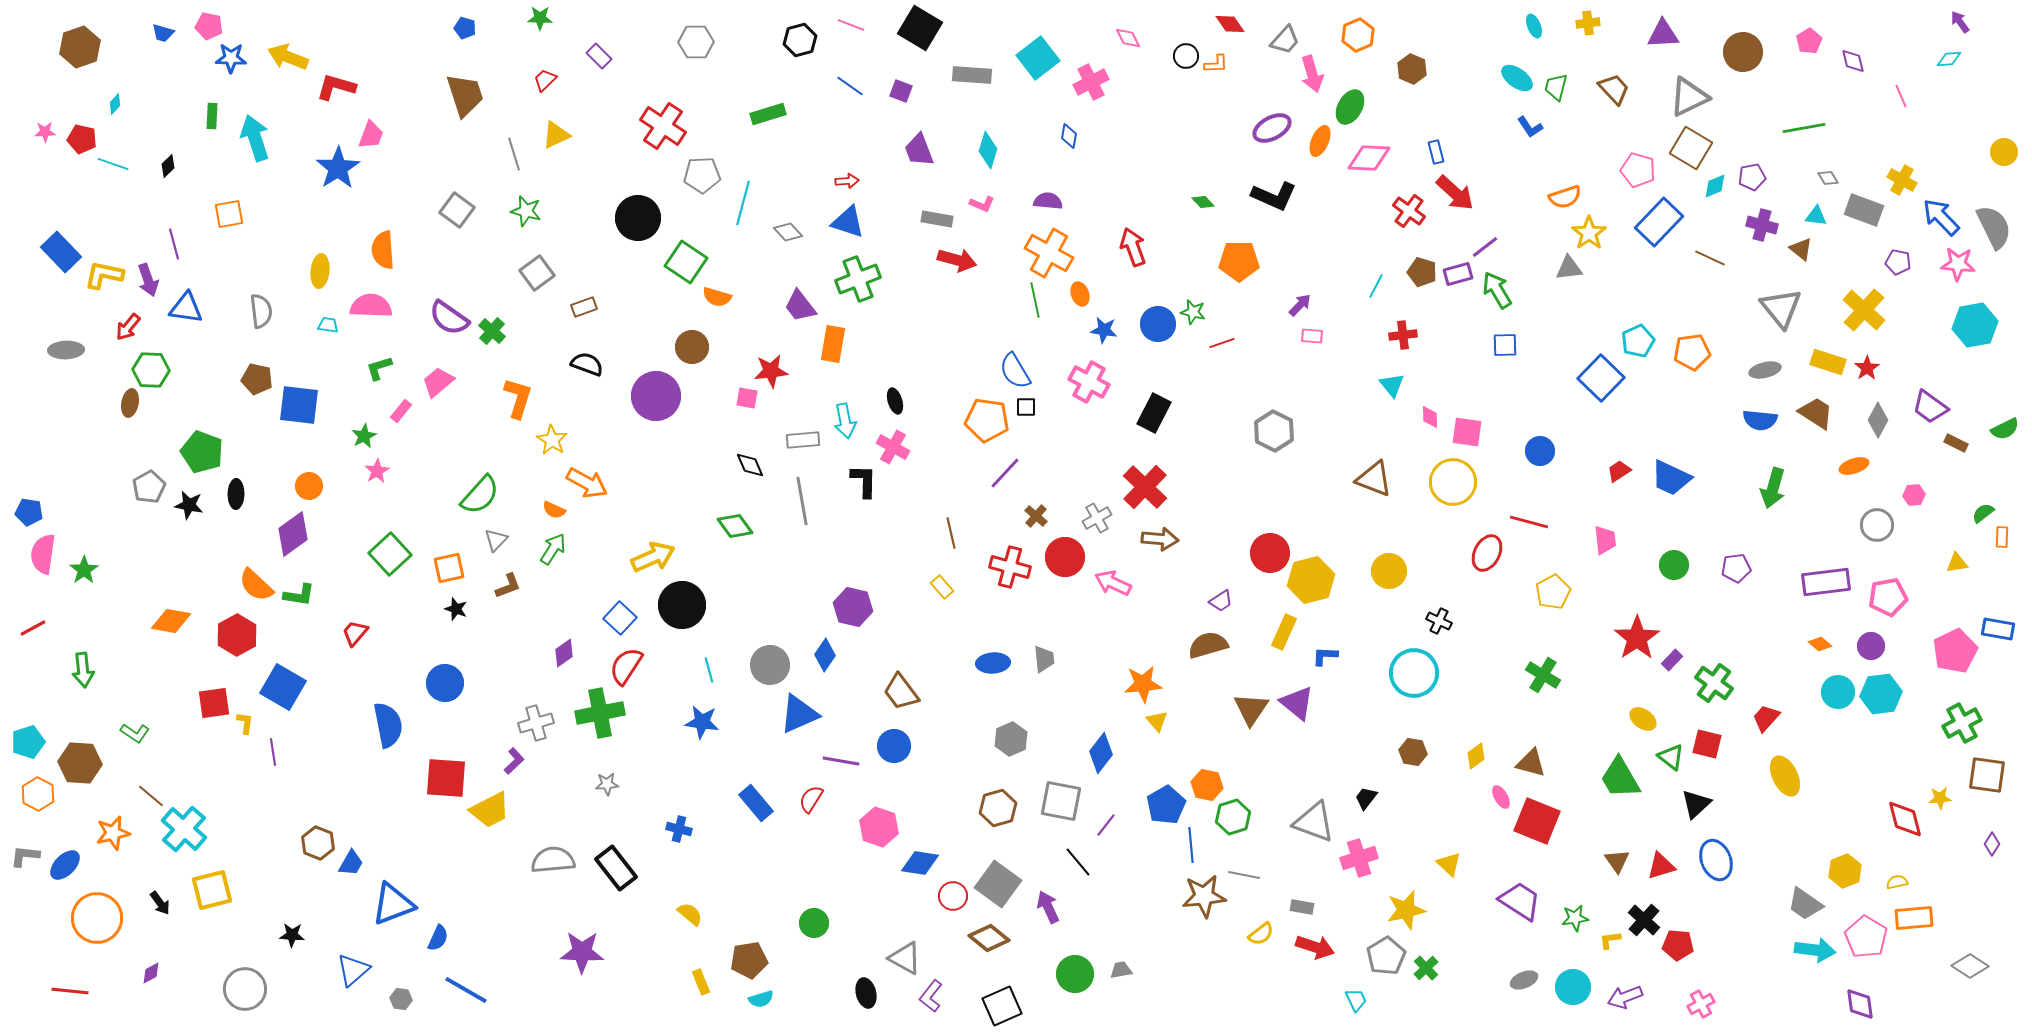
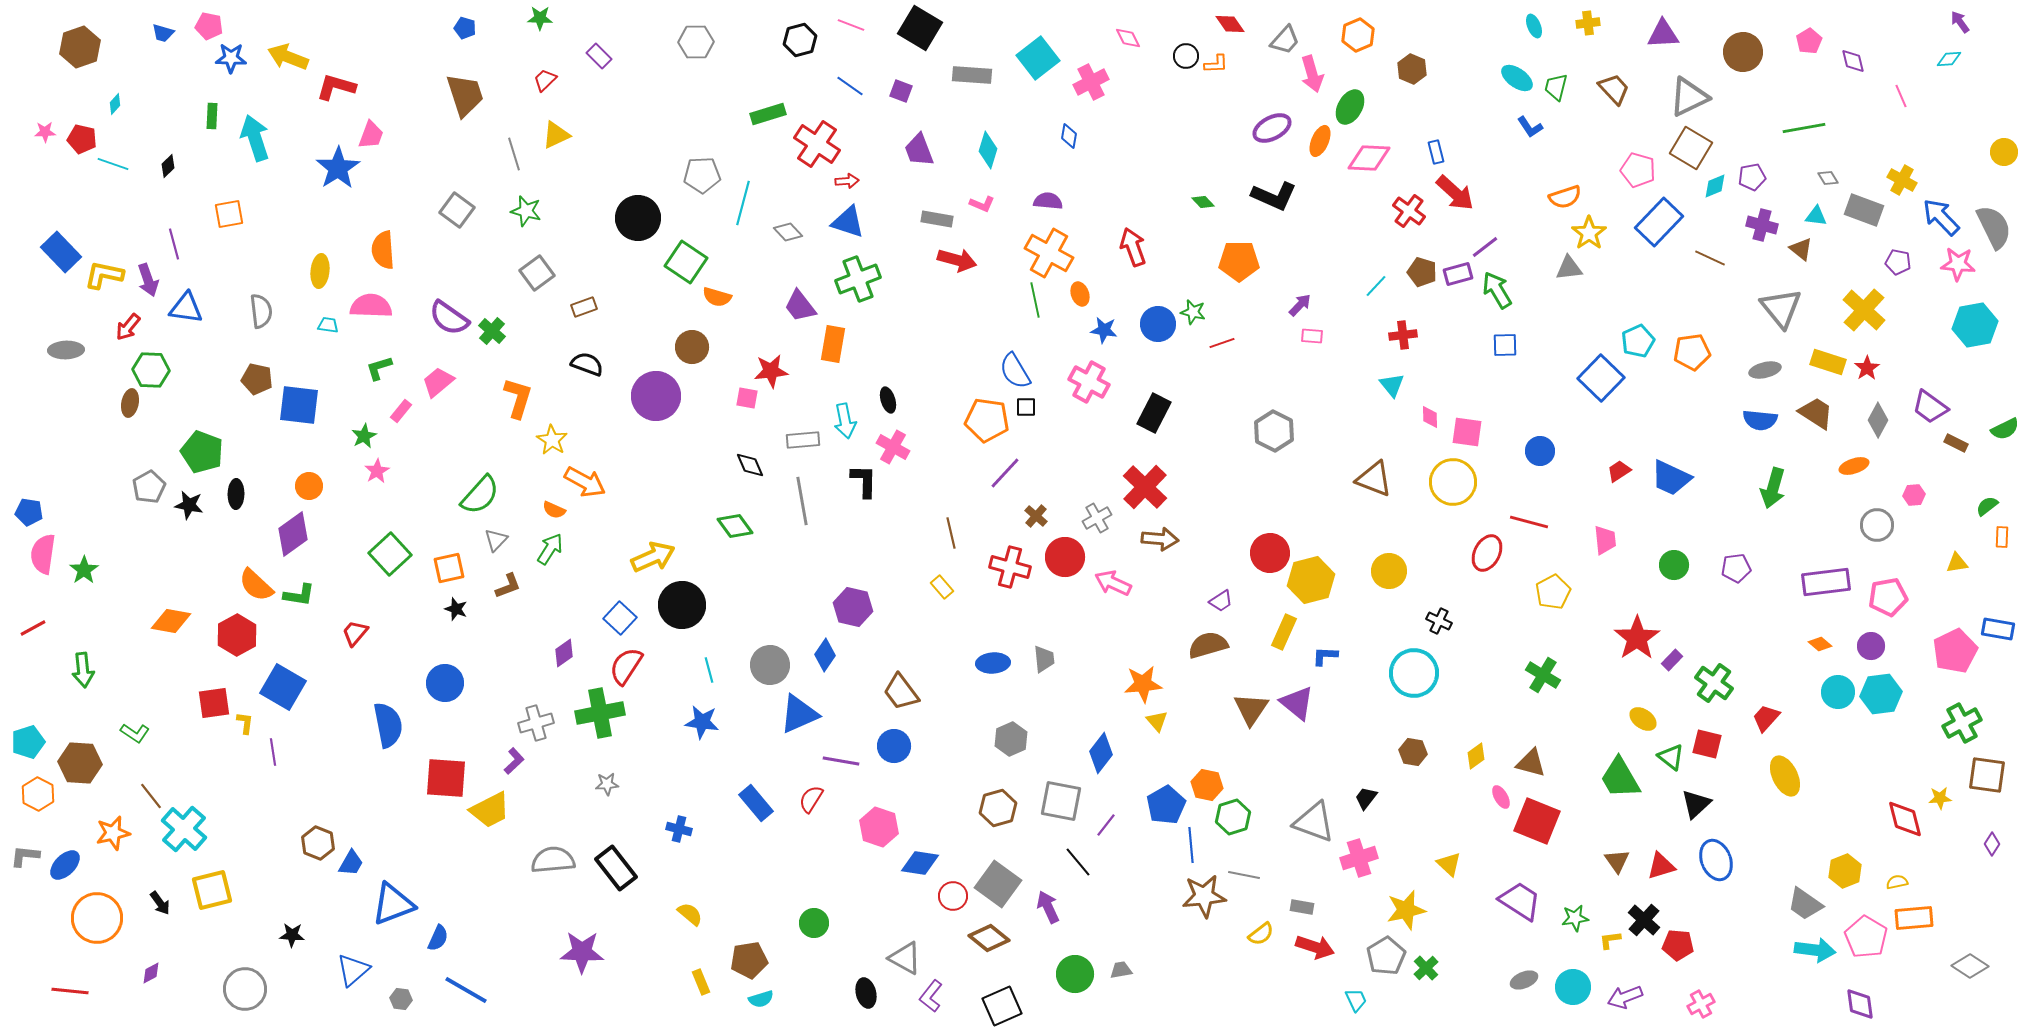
red cross at (663, 126): moved 154 px right, 18 px down
cyan line at (1376, 286): rotated 15 degrees clockwise
black ellipse at (895, 401): moved 7 px left, 1 px up
orange arrow at (587, 483): moved 2 px left, 1 px up
green semicircle at (1983, 513): moved 4 px right, 7 px up
green arrow at (553, 549): moved 3 px left
brown line at (151, 796): rotated 12 degrees clockwise
